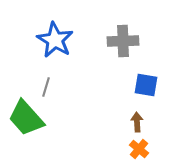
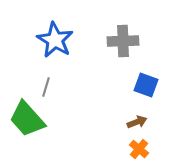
blue square: rotated 10 degrees clockwise
green trapezoid: moved 1 px right, 1 px down
brown arrow: rotated 72 degrees clockwise
